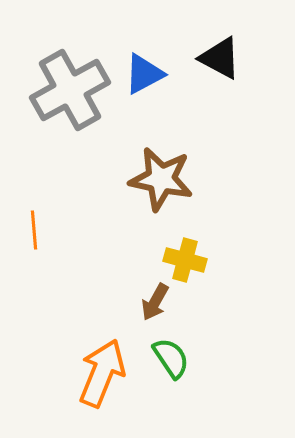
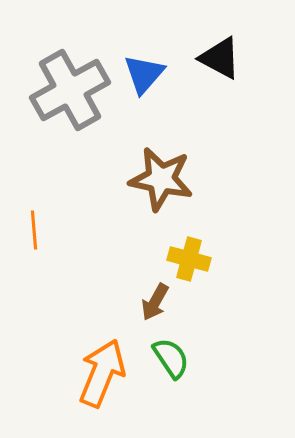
blue triangle: rotated 21 degrees counterclockwise
yellow cross: moved 4 px right, 1 px up
